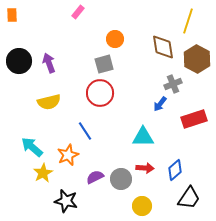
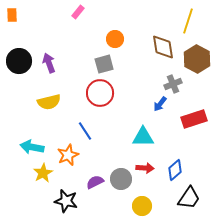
cyan arrow: rotated 30 degrees counterclockwise
purple semicircle: moved 5 px down
